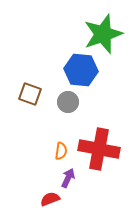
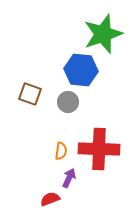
red cross: rotated 9 degrees counterclockwise
purple arrow: moved 1 px right
